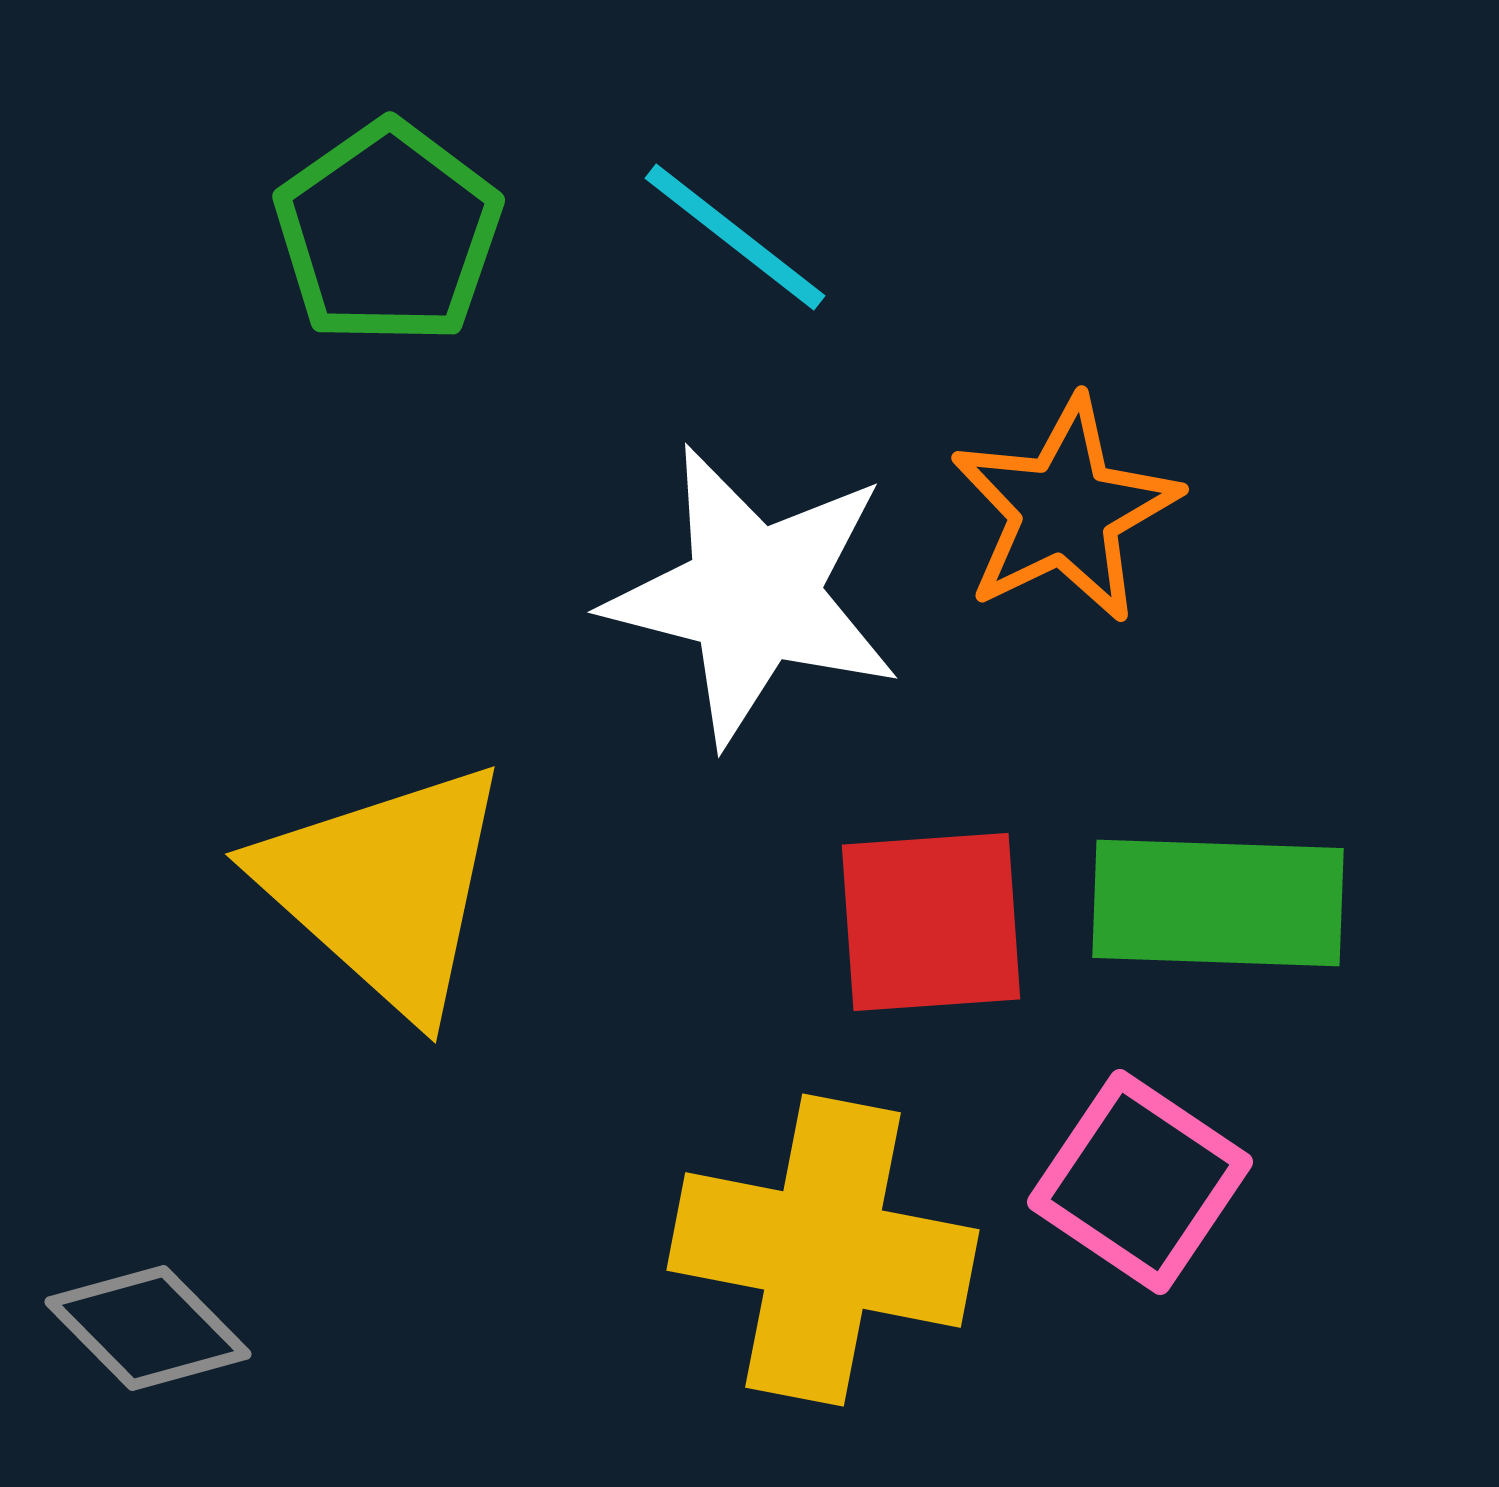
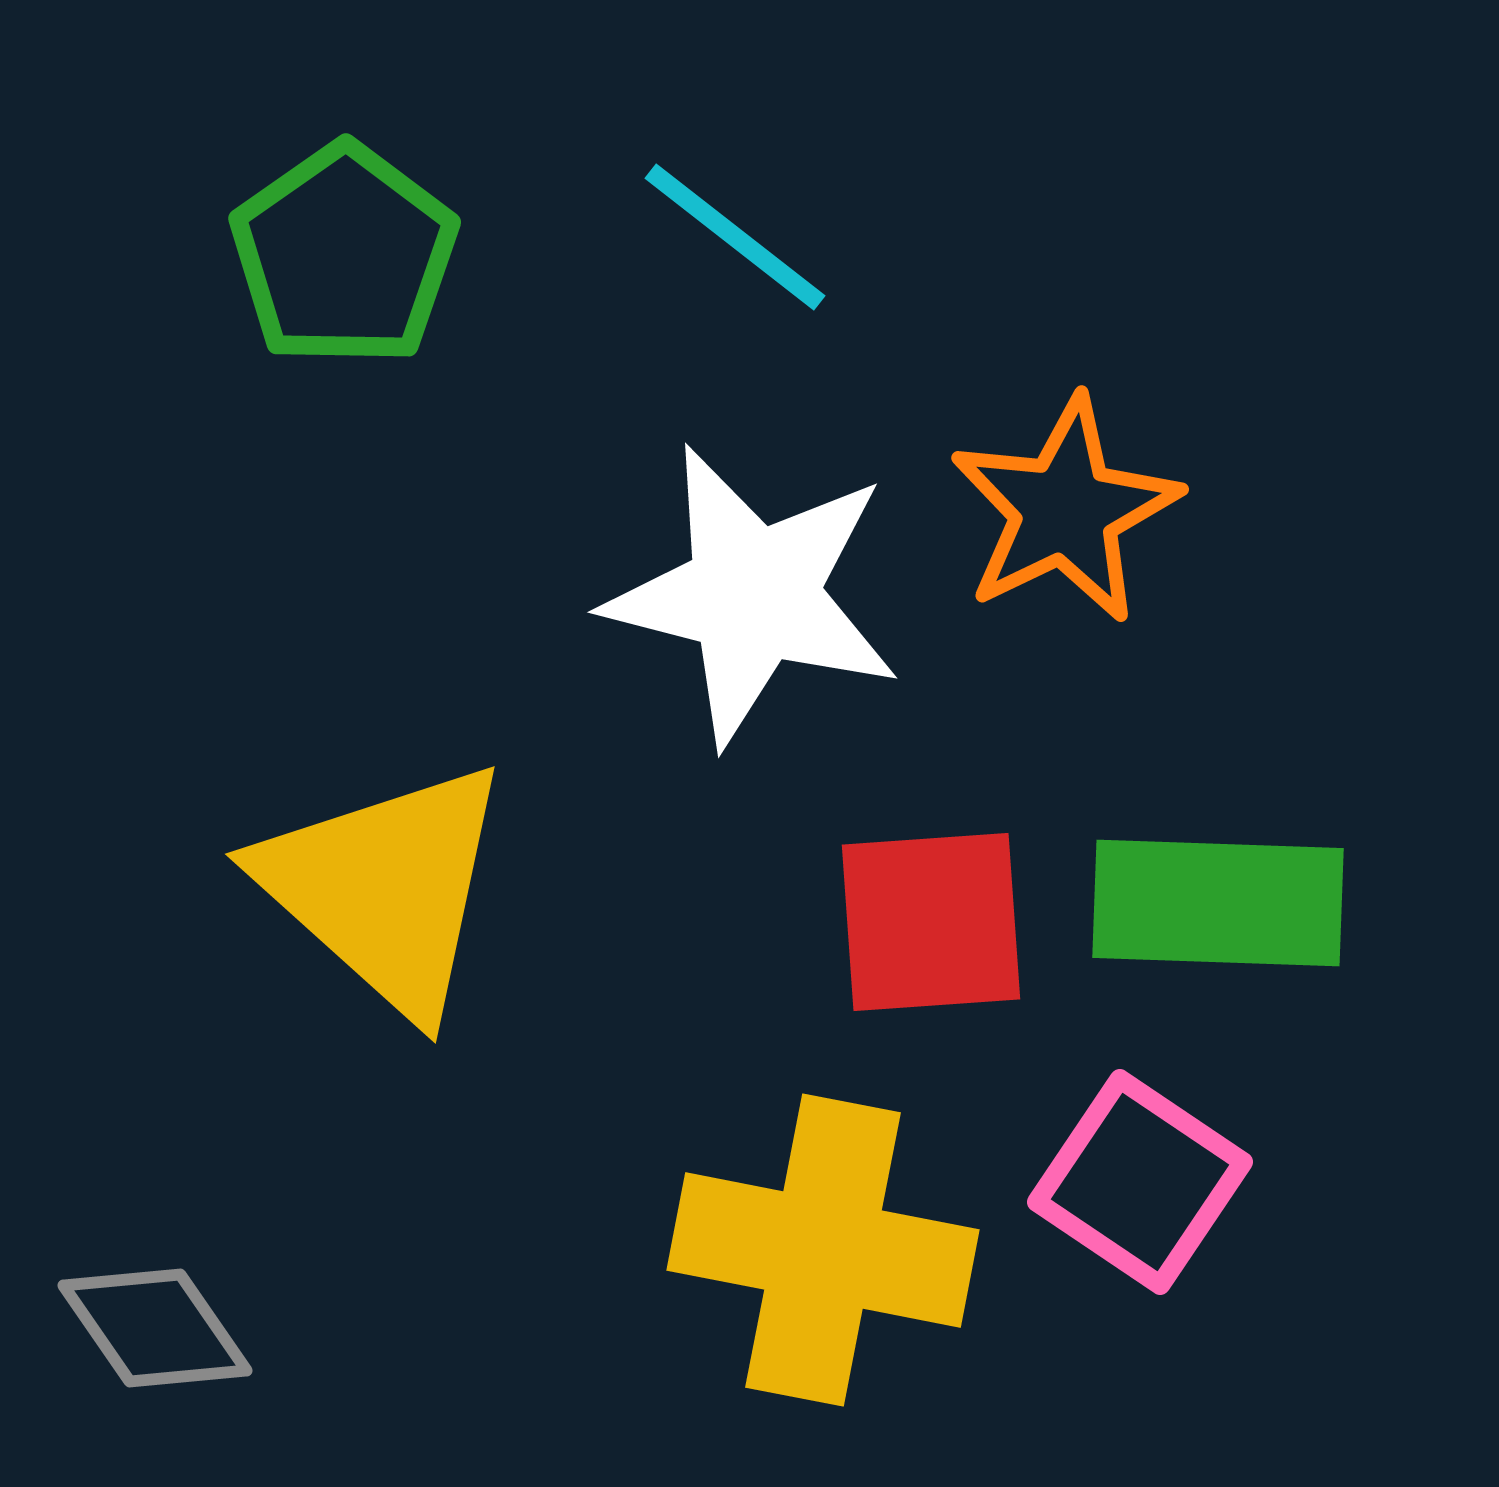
green pentagon: moved 44 px left, 22 px down
gray diamond: moved 7 px right; rotated 10 degrees clockwise
